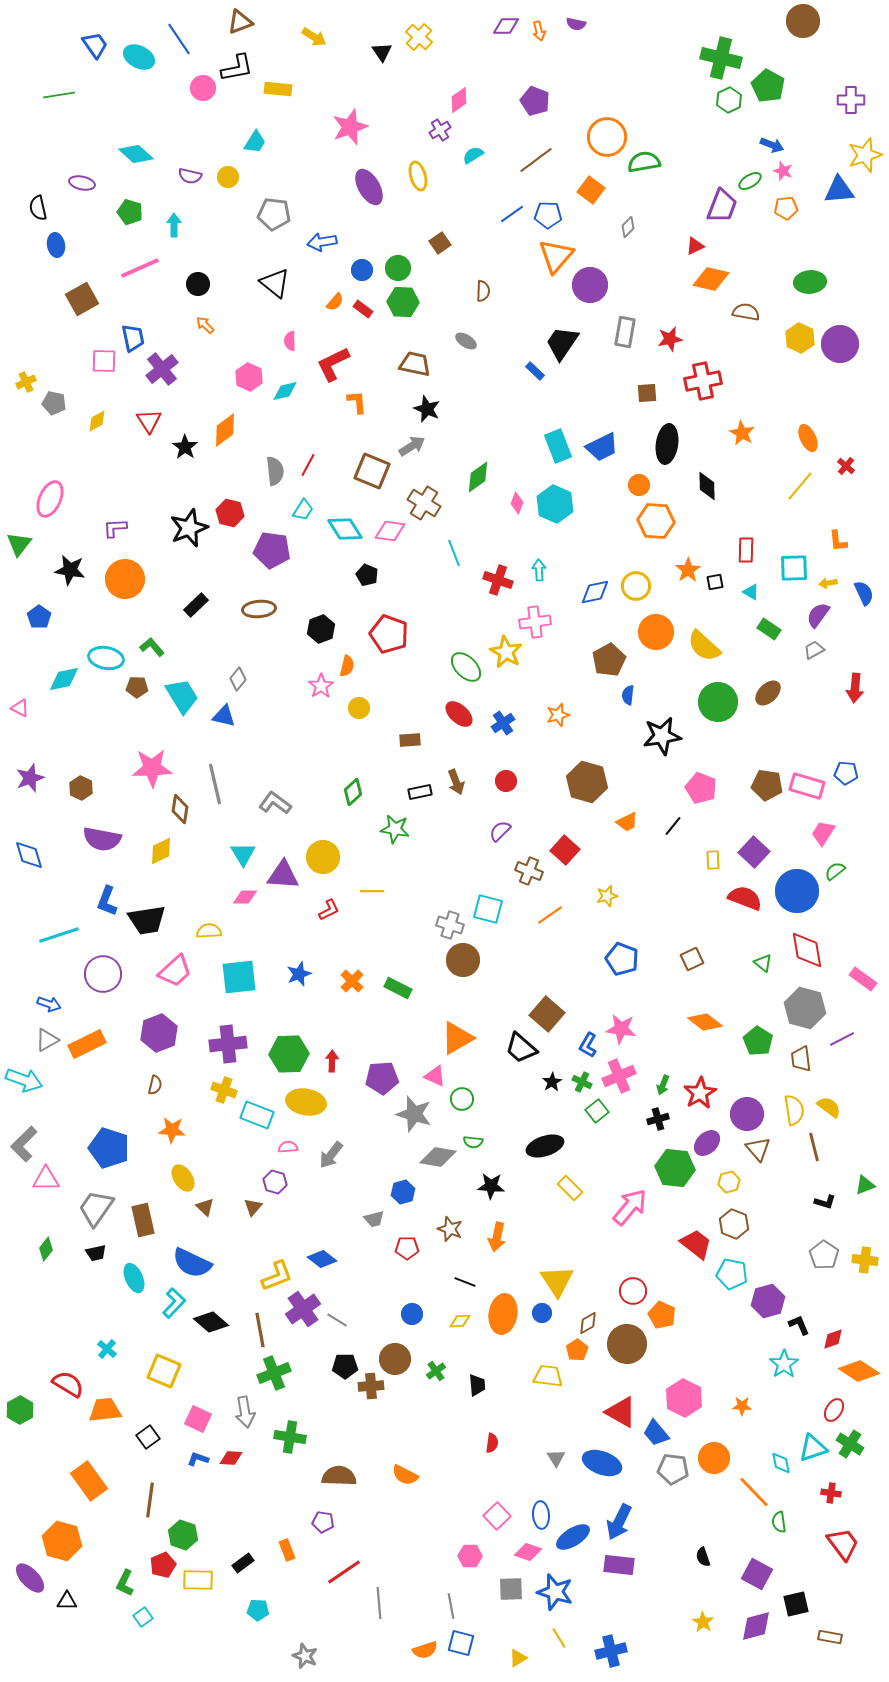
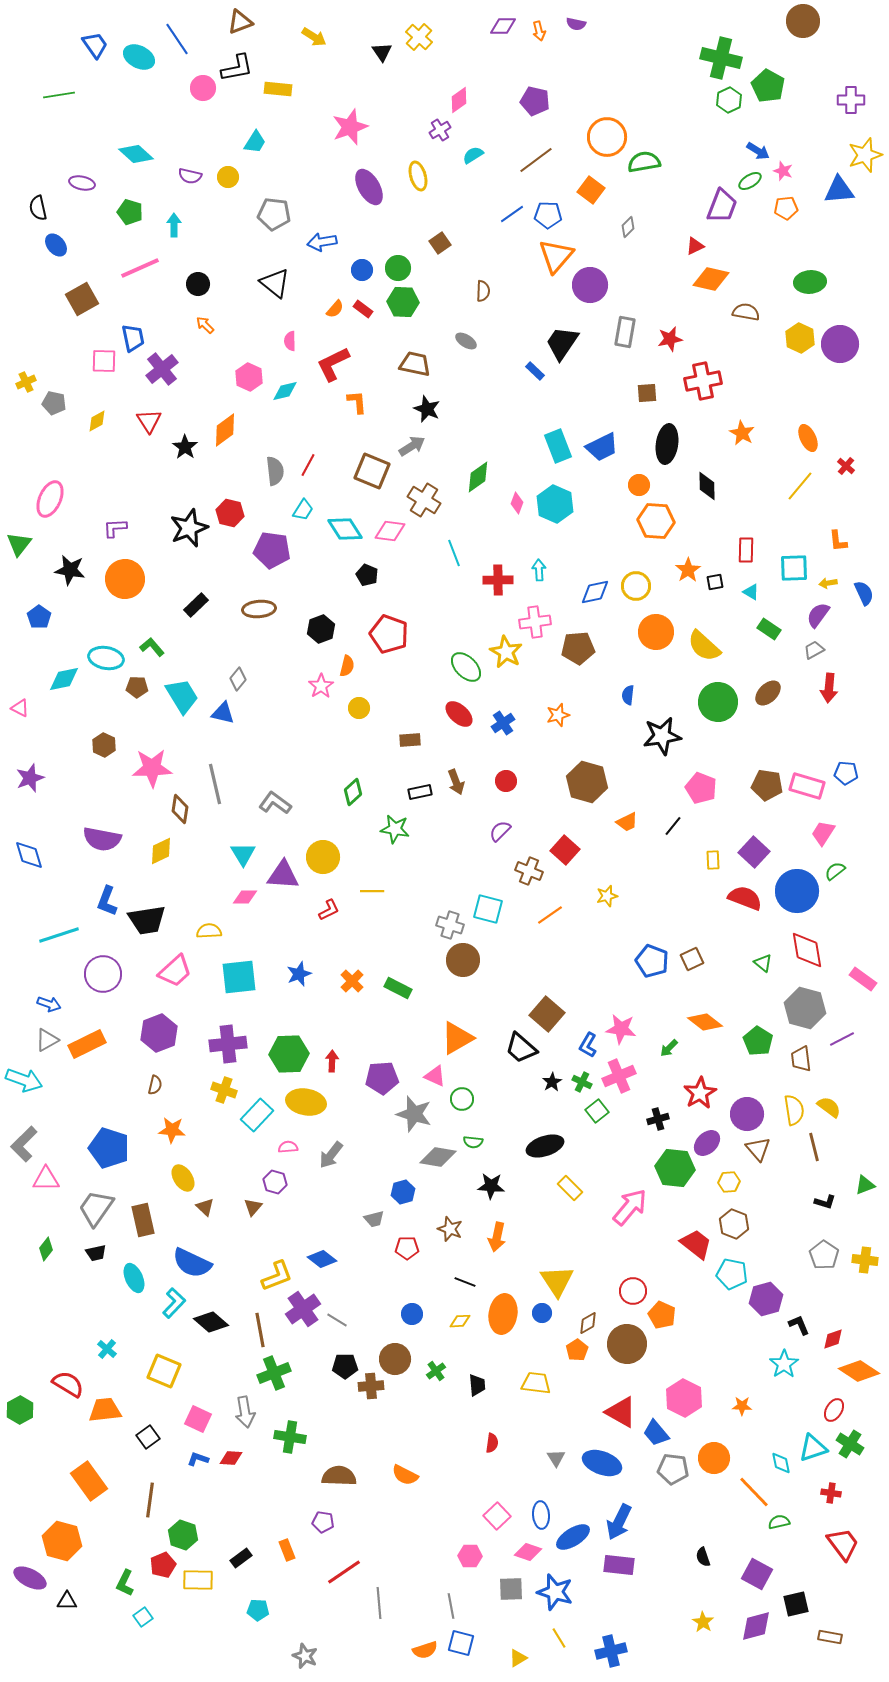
purple diamond at (506, 26): moved 3 px left
blue line at (179, 39): moved 2 px left
purple pentagon at (535, 101): rotated 8 degrees counterclockwise
blue arrow at (772, 145): moved 14 px left, 6 px down; rotated 10 degrees clockwise
blue ellipse at (56, 245): rotated 30 degrees counterclockwise
orange semicircle at (335, 302): moved 7 px down
brown cross at (424, 503): moved 3 px up
red cross at (498, 580): rotated 20 degrees counterclockwise
brown pentagon at (609, 660): moved 31 px left, 12 px up; rotated 24 degrees clockwise
red arrow at (855, 688): moved 26 px left
blue triangle at (224, 716): moved 1 px left, 3 px up
brown hexagon at (81, 788): moved 23 px right, 43 px up
blue pentagon at (622, 959): moved 30 px right, 2 px down
green arrow at (663, 1085): moved 6 px right, 37 px up; rotated 24 degrees clockwise
cyan rectangle at (257, 1115): rotated 68 degrees counterclockwise
yellow hexagon at (729, 1182): rotated 10 degrees clockwise
purple hexagon at (768, 1301): moved 2 px left, 2 px up
yellow trapezoid at (548, 1376): moved 12 px left, 7 px down
green semicircle at (779, 1522): rotated 85 degrees clockwise
black rectangle at (243, 1563): moved 2 px left, 5 px up
purple ellipse at (30, 1578): rotated 20 degrees counterclockwise
